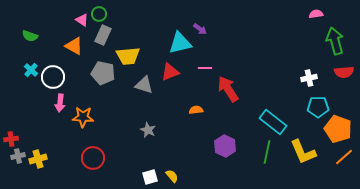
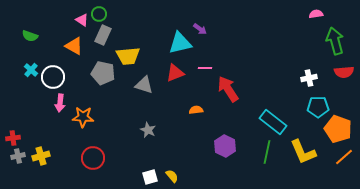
red triangle: moved 5 px right, 1 px down
red cross: moved 2 px right, 1 px up
yellow cross: moved 3 px right, 3 px up
